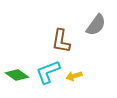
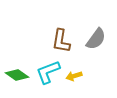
gray semicircle: moved 14 px down
